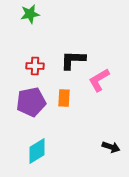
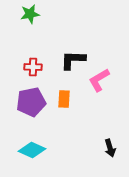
red cross: moved 2 px left, 1 px down
orange rectangle: moved 1 px down
black arrow: moved 1 px left, 1 px down; rotated 54 degrees clockwise
cyan diamond: moved 5 px left, 1 px up; rotated 56 degrees clockwise
